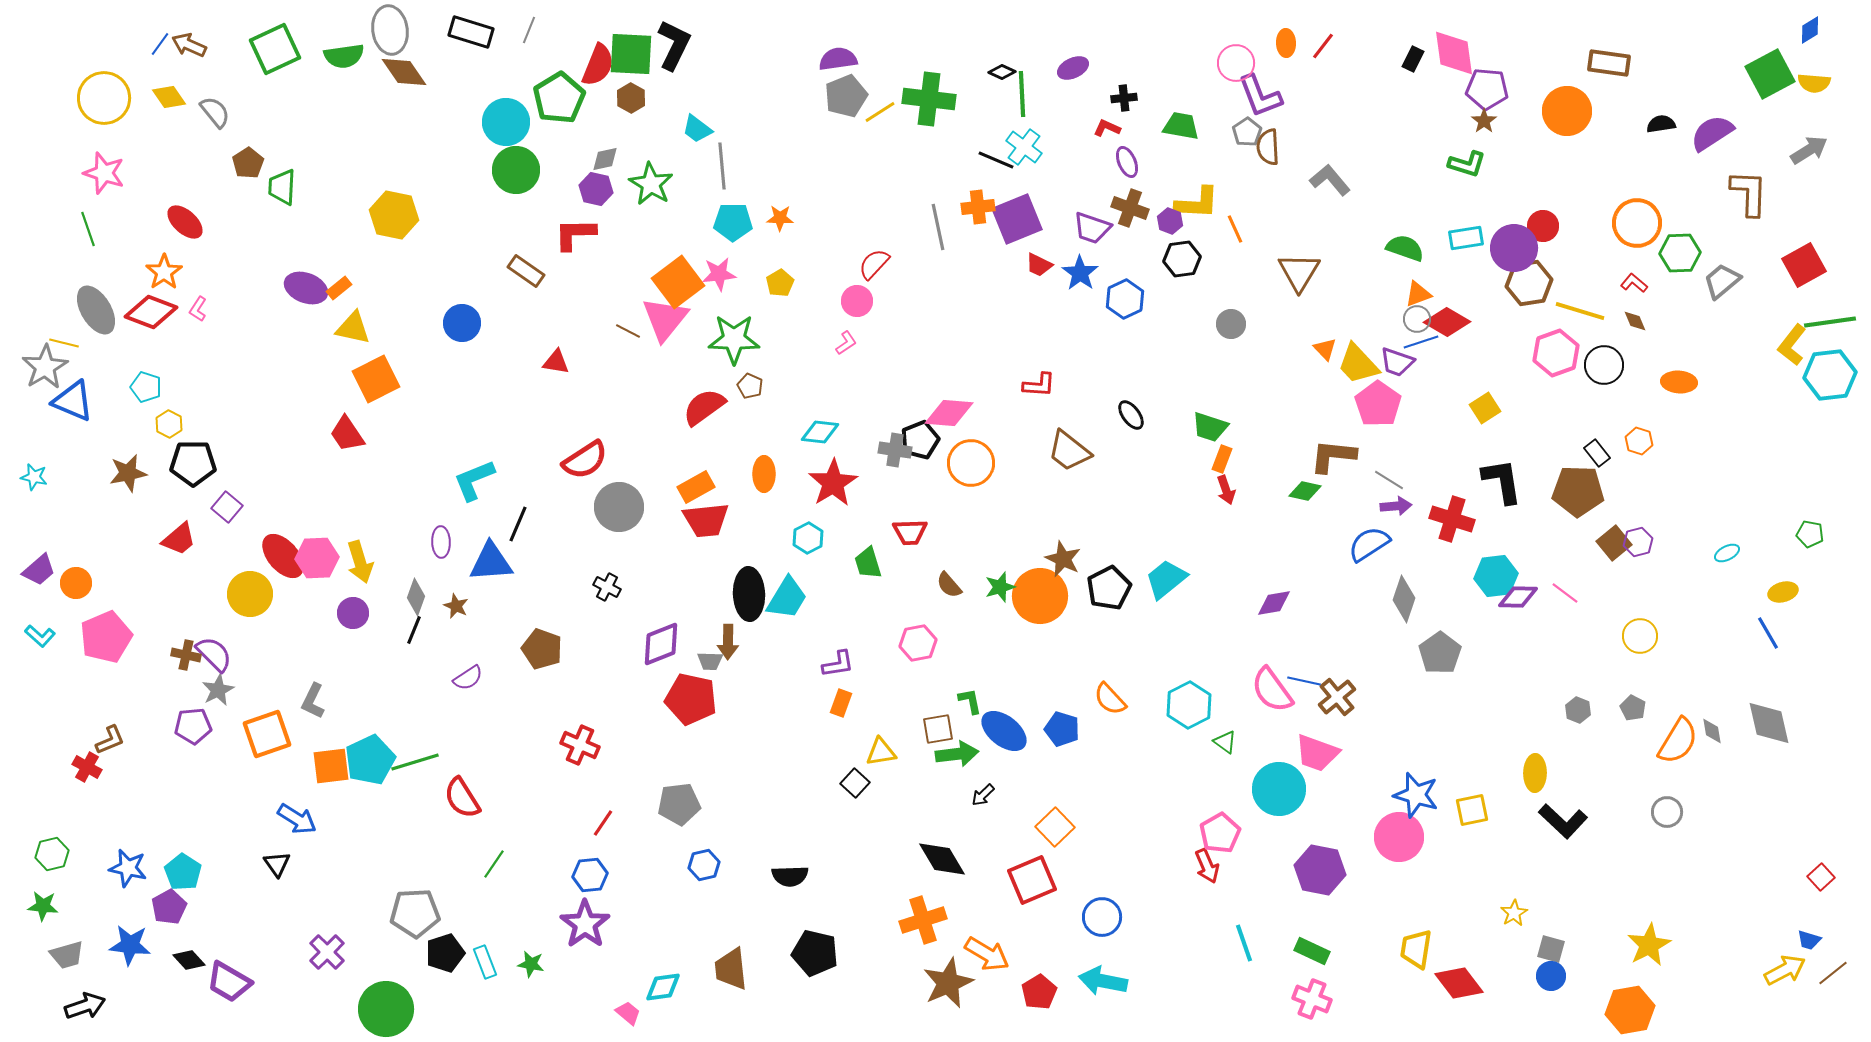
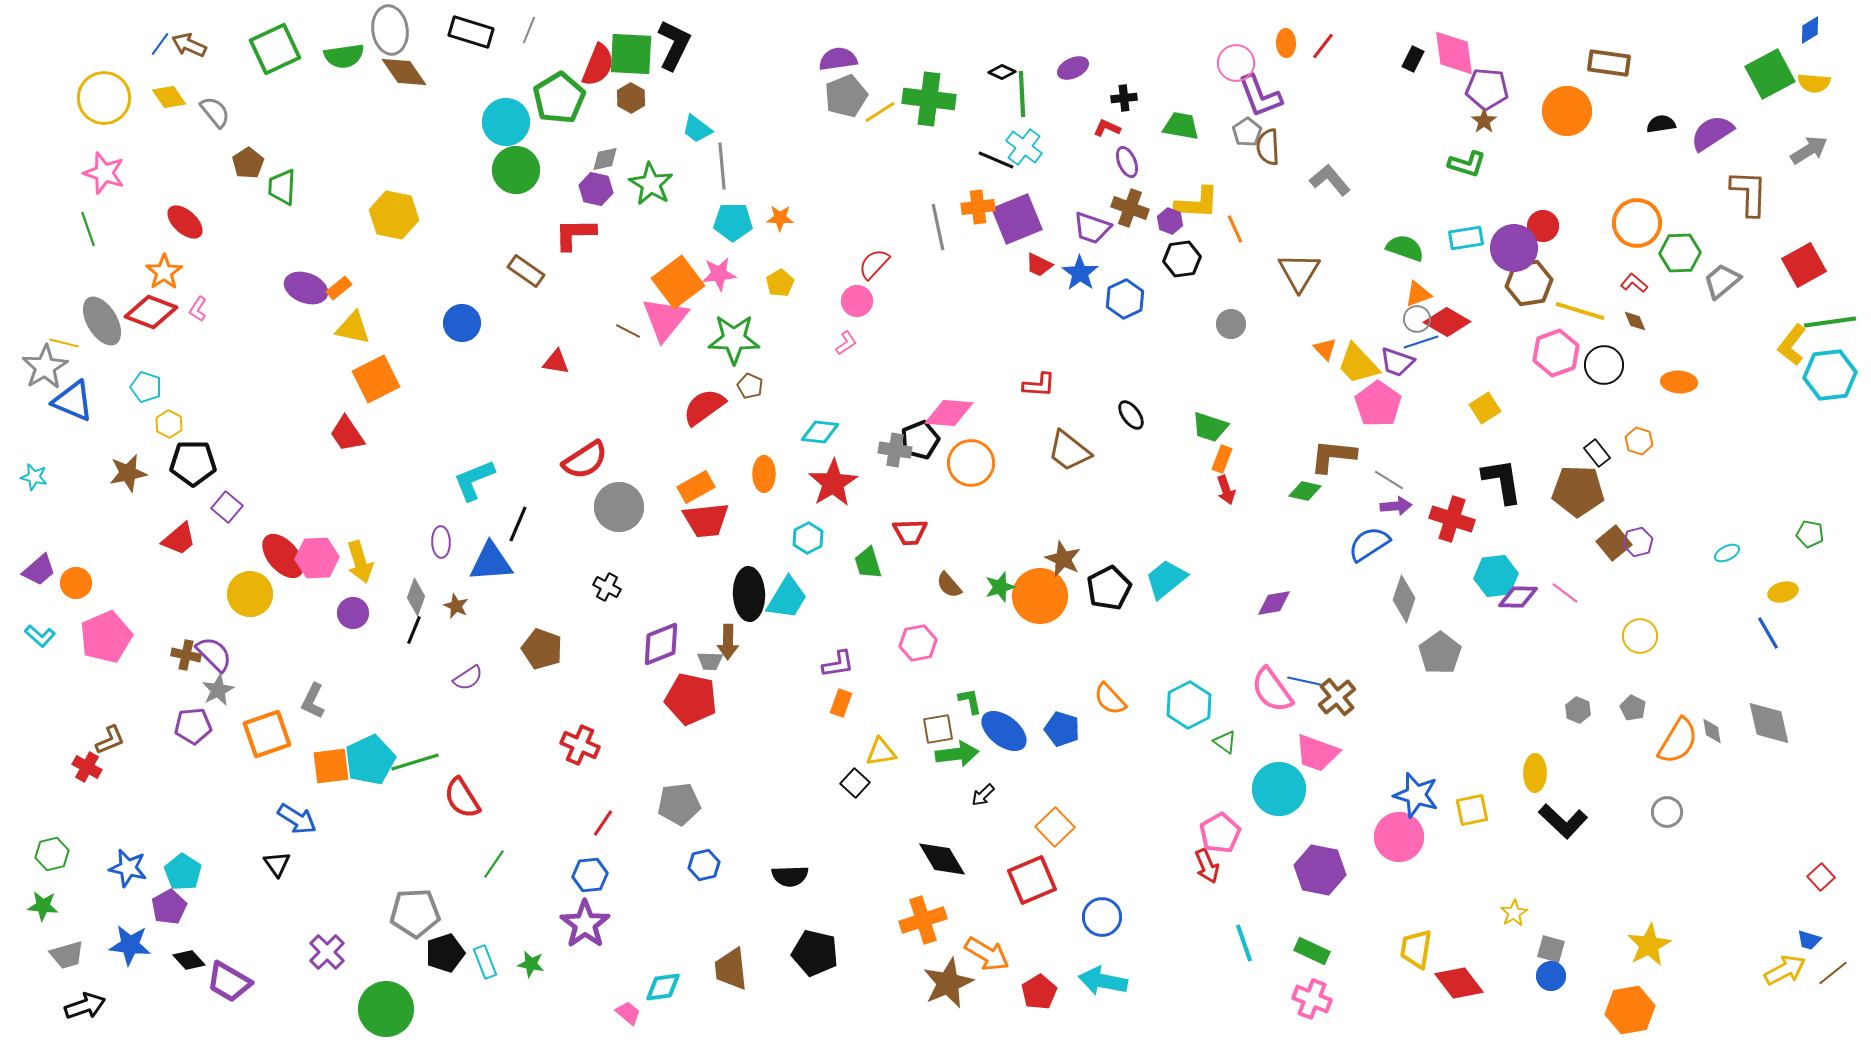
gray ellipse at (96, 310): moved 6 px right, 11 px down
